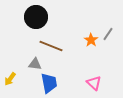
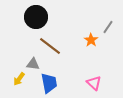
gray line: moved 7 px up
brown line: moved 1 px left; rotated 15 degrees clockwise
gray triangle: moved 2 px left
yellow arrow: moved 9 px right
